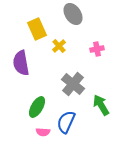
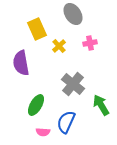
pink cross: moved 7 px left, 6 px up
green ellipse: moved 1 px left, 2 px up
